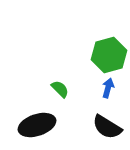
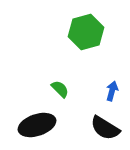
green hexagon: moved 23 px left, 23 px up
blue arrow: moved 4 px right, 3 px down
black semicircle: moved 2 px left, 1 px down
